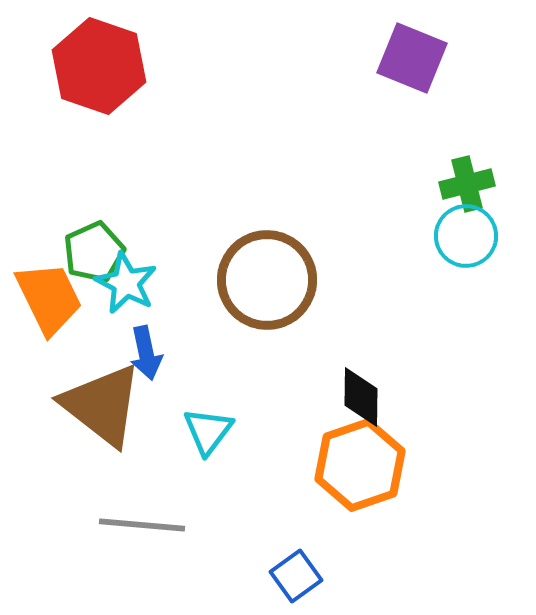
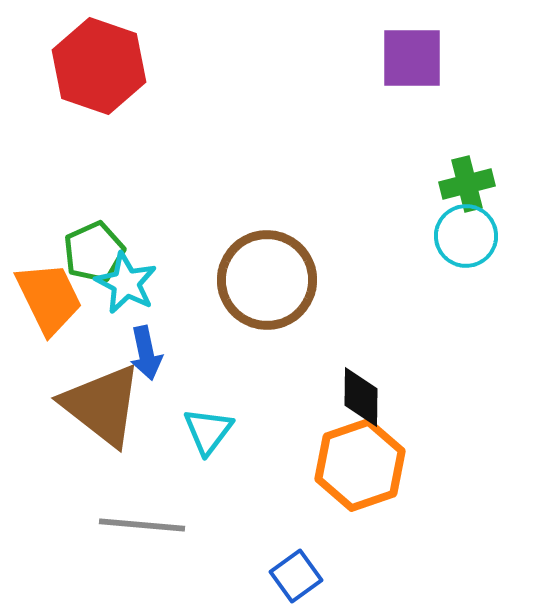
purple square: rotated 22 degrees counterclockwise
